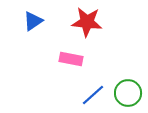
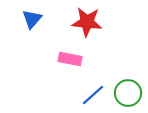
blue triangle: moved 1 px left, 2 px up; rotated 15 degrees counterclockwise
pink rectangle: moved 1 px left
